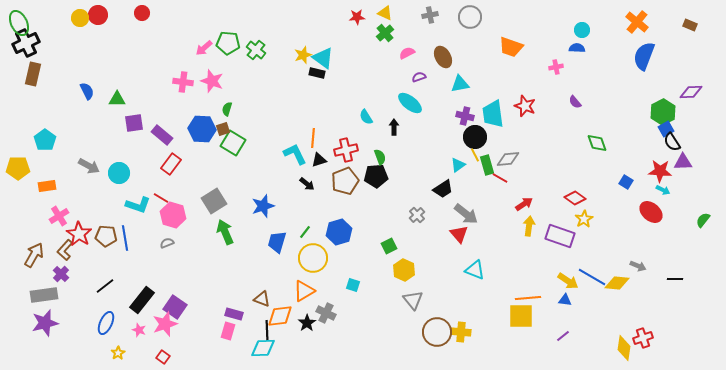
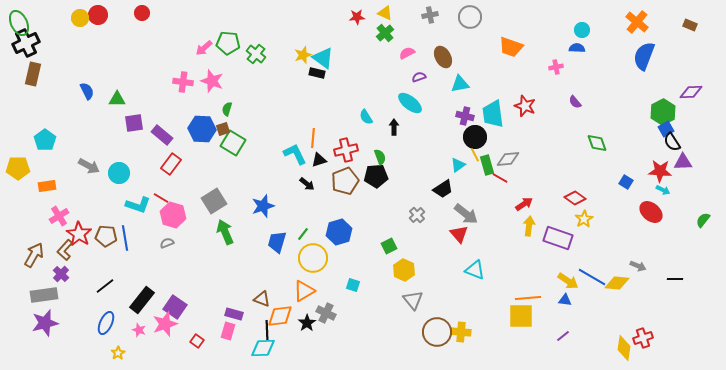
green cross at (256, 50): moved 4 px down
green line at (305, 232): moved 2 px left, 2 px down
purple rectangle at (560, 236): moved 2 px left, 2 px down
red square at (163, 357): moved 34 px right, 16 px up
